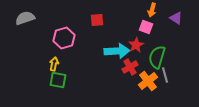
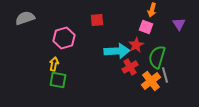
purple triangle: moved 3 px right, 6 px down; rotated 24 degrees clockwise
orange cross: moved 3 px right
